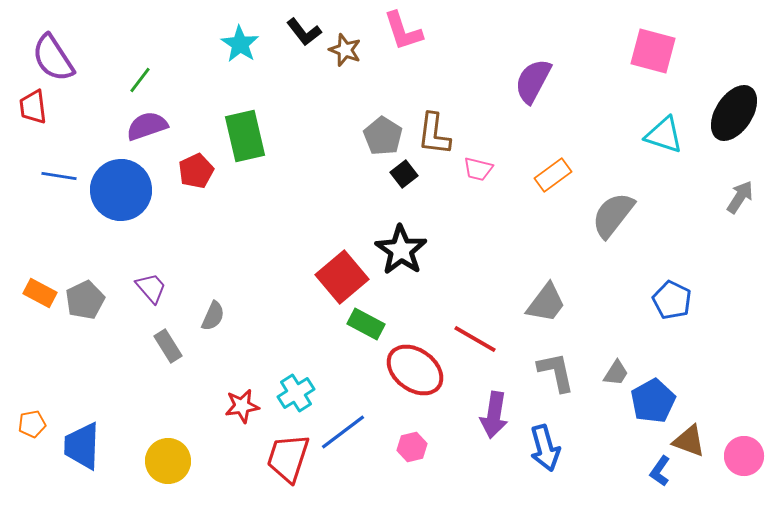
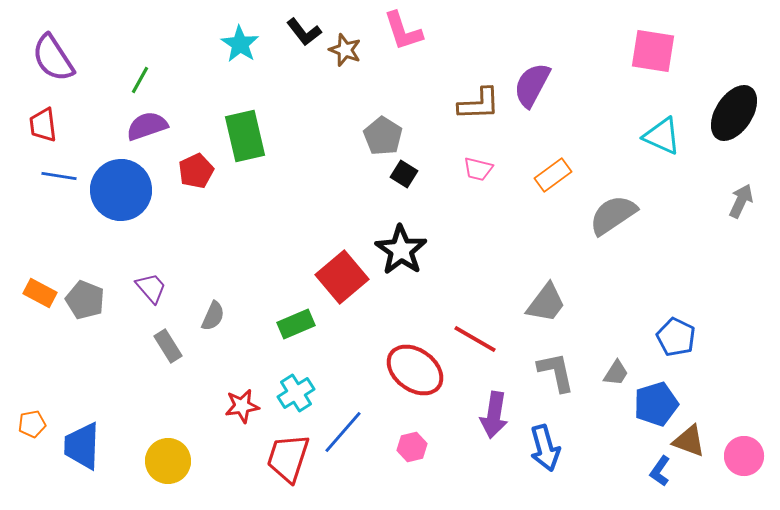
pink square at (653, 51): rotated 6 degrees counterclockwise
green line at (140, 80): rotated 8 degrees counterclockwise
purple semicircle at (533, 81): moved 1 px left, 4 px down
red trapezoid at (33, 107): moved 10 px right, 18 px down
brown L-shape at (434, 134): moved 45 px right, 30 px up; rotated 99 degrees counterclockwise
cyan triangle at (664, 135): moved 2 px left, 1 px down; rotated 6 degrees clockwise
black square at (404, 174): rotated 20 degrees counterclockwise
gray arrow at (740, 197): moved 1 px right, 4 px down; rotated 8 degrees counterclockwise
gray semicircle at (613, 215): rotated 18 degrees clockwise
gray pentagon at (85, 300): rotated 24 degrees counterclockwise
blue pentagon at (672, 300): moved 4 px right, 37 px down
green rectangle at (366, 324): moved 70 px left; rotated 51 degrees counterclockwise
blue pentagon at (653, 401): moved 3 px right, 3 px down; rotated 12 degrees clockwise
blue line at (343, 432): rotated 12 degrees counterclockwise
